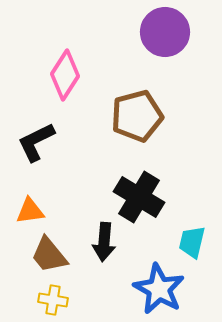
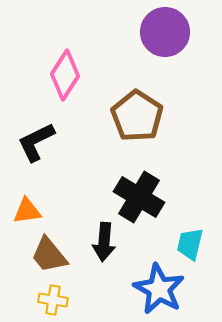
brown pentagon: rotated 24 degrees counterclockwise
orange triangle: moved 3 px left
cyan trapezoid: moved 2 px left, 2 px down
